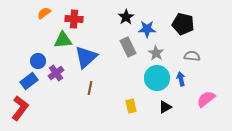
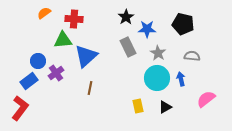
gray star: moved 2 px right
blue triangle: moved 1 px up
yellow rectangle: moved 7 px right
